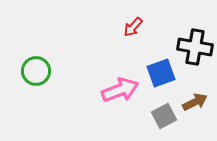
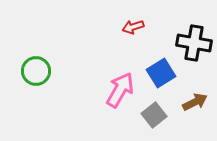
red arrow: rotated 30 degrees clockwise
black cross: moved 1 px left, 4 px up
blue square: rotated 12 degrees counterclockwise
pink arrow: rotated 39 degrees counterclockwise
gray square: moved 10 px left, 1 px up; rotated 10 degrees counterclockwise
